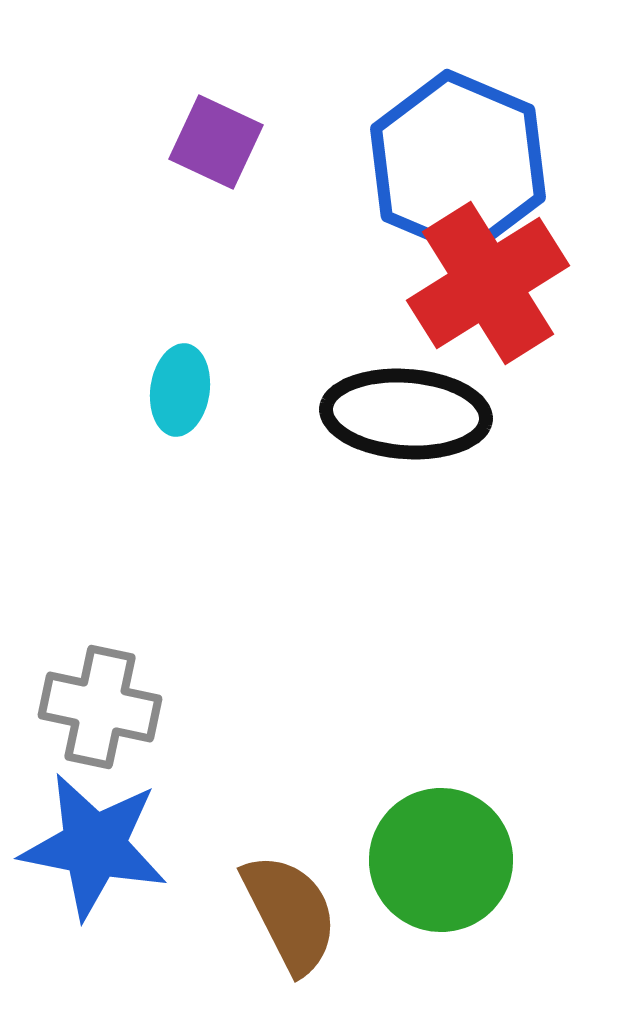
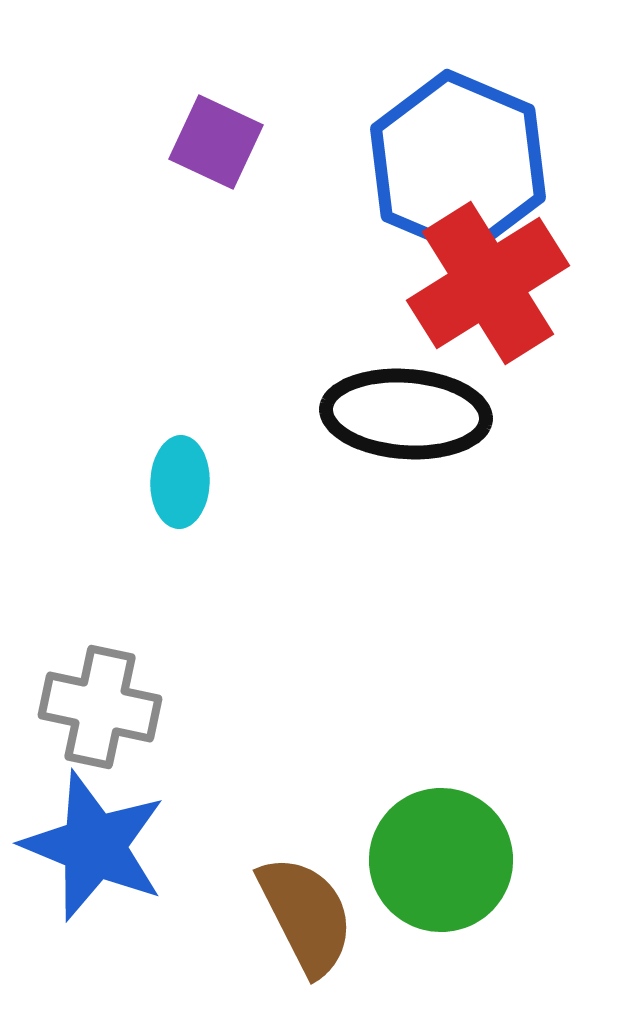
cyan ellipse: moved 92 px down; rotated 6 degrees counterclockwise
blue star: rotated 11 degrees clockwise
brown semicircle: moved 16 px right, 2 px down
